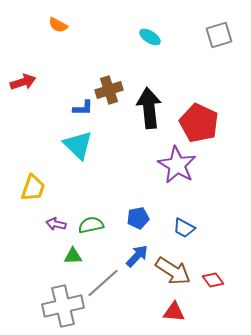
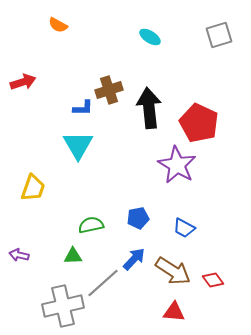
cyan triangle: rotated 16 degrees clockwise
purple arrow: moved 37 px left, 31 px down
blue arrow: moved 3 px left, 3 px down
